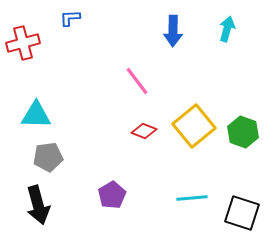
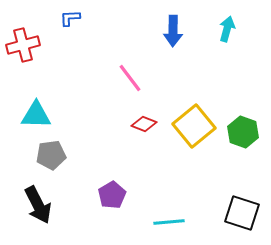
red cross: moved 2 px down
pink line: moved 7 px left, 3 px up
red diamond: moved 7 px up
gray pentagon: moved 3 px right, 2 px up
cyan line: moved 23 px left, 24 px down
black arrow: rotated 12 degrees counterclockwise
